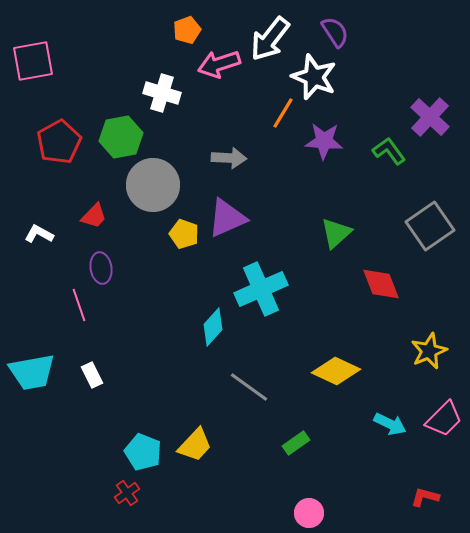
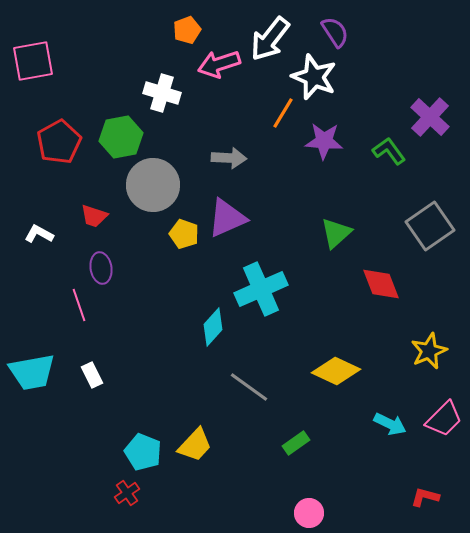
red trapezoid: rotated 64 degrees clockwise
